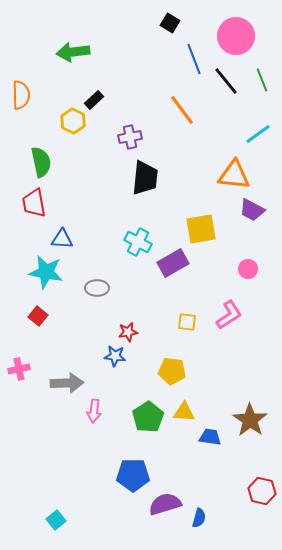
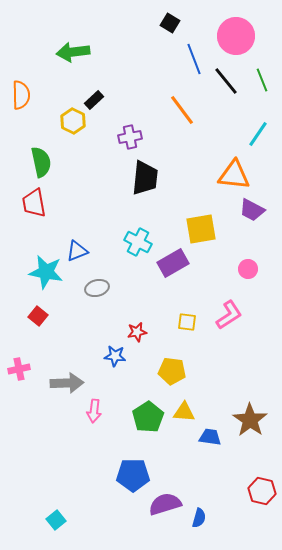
cyan line at (258, 134): rotated 20 degrees counterclockwise
blue triangle at (62, 239): moved 15 px right, 12 px down; rotated 25 degrees counterclockwise
gray ellipse at (97, 288): rotated 15 degrees counterclockwise
red star at (128, 332): moved 9 px right
